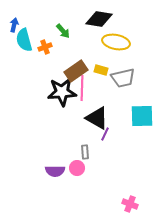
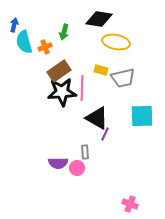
green arrow: moved 1 px right, 1 px down; rotated 56 degrees clockwise
cyan semicircle: moved 2 px down
brown rectangle: moved 17 px left
purple semicircle: moved 3 px right, 8 px up
